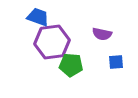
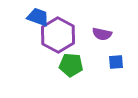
purple hexagon: moved 6 px right, 7 px up; rotated 24 degrees counterclockwise
